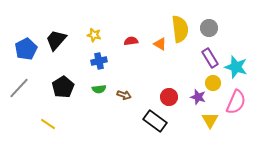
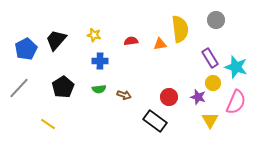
gray circle: moved 7 px right, 8 px up
orange triangle: rotated 40 degrees counterclockwise
blue cross: moved 1 px right; rotated 14 degrees clockwise
